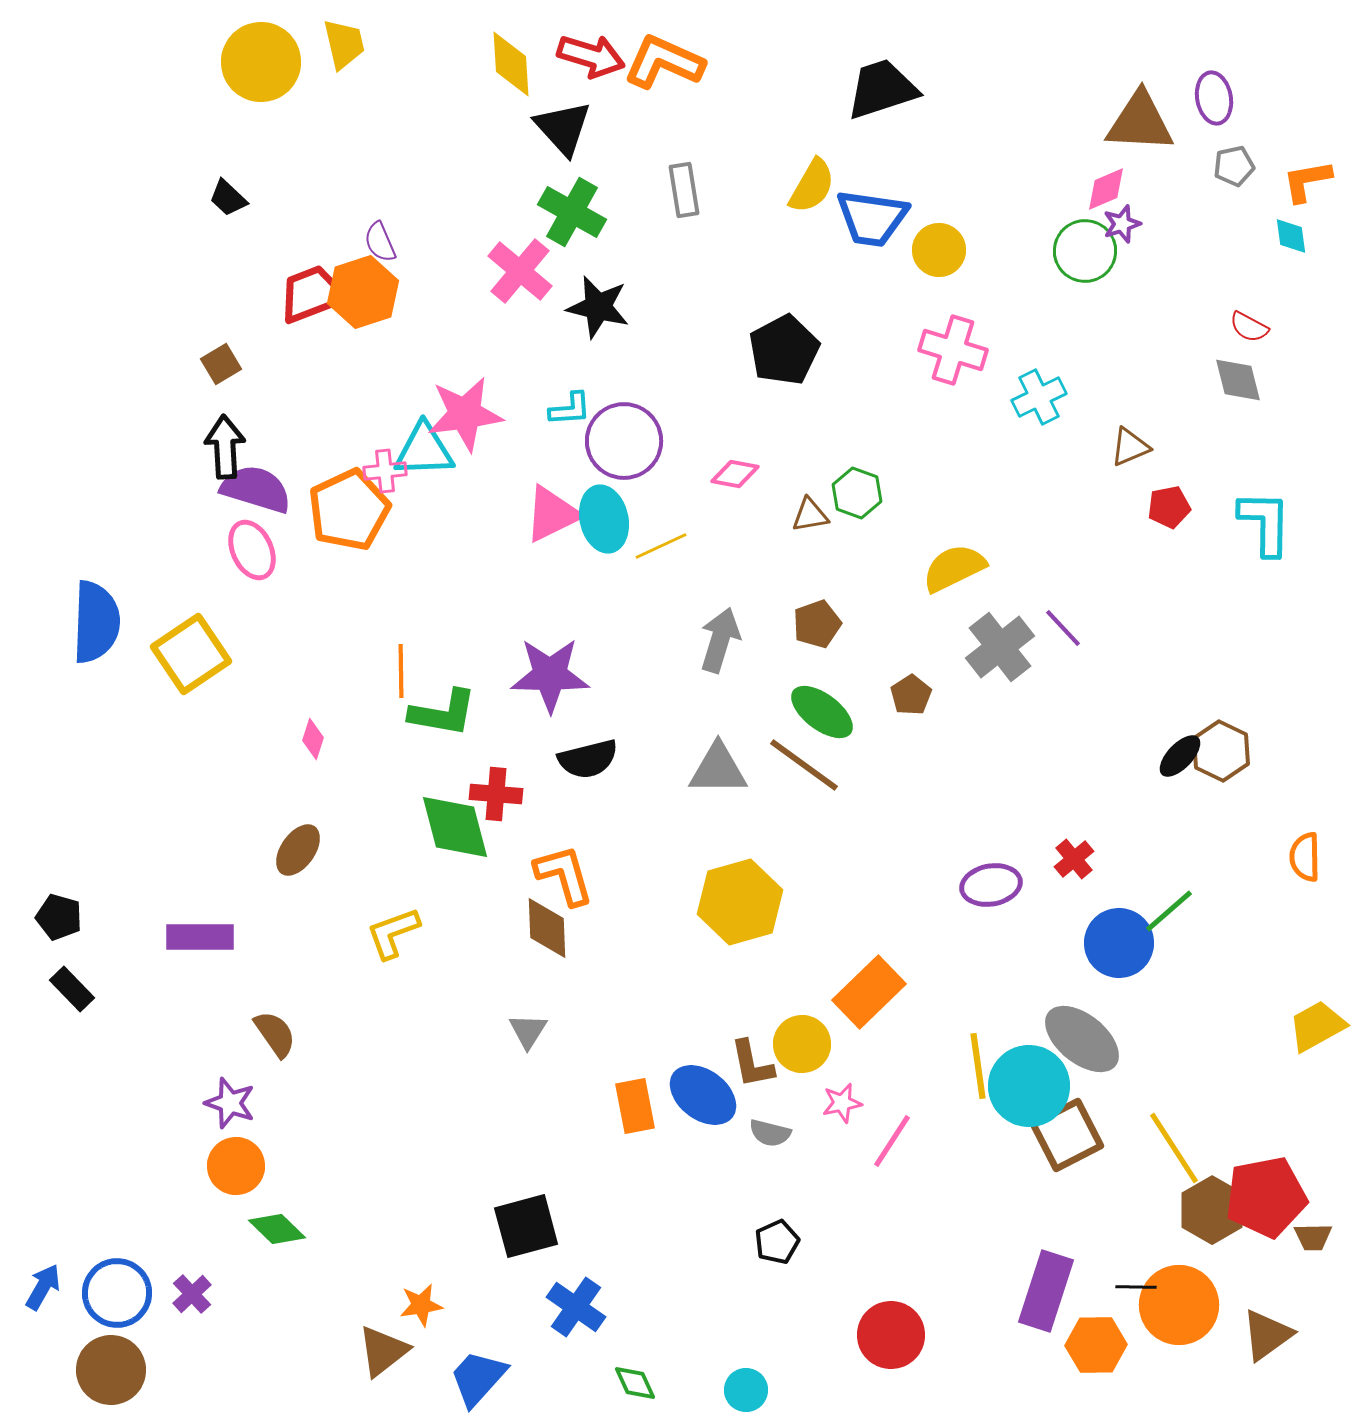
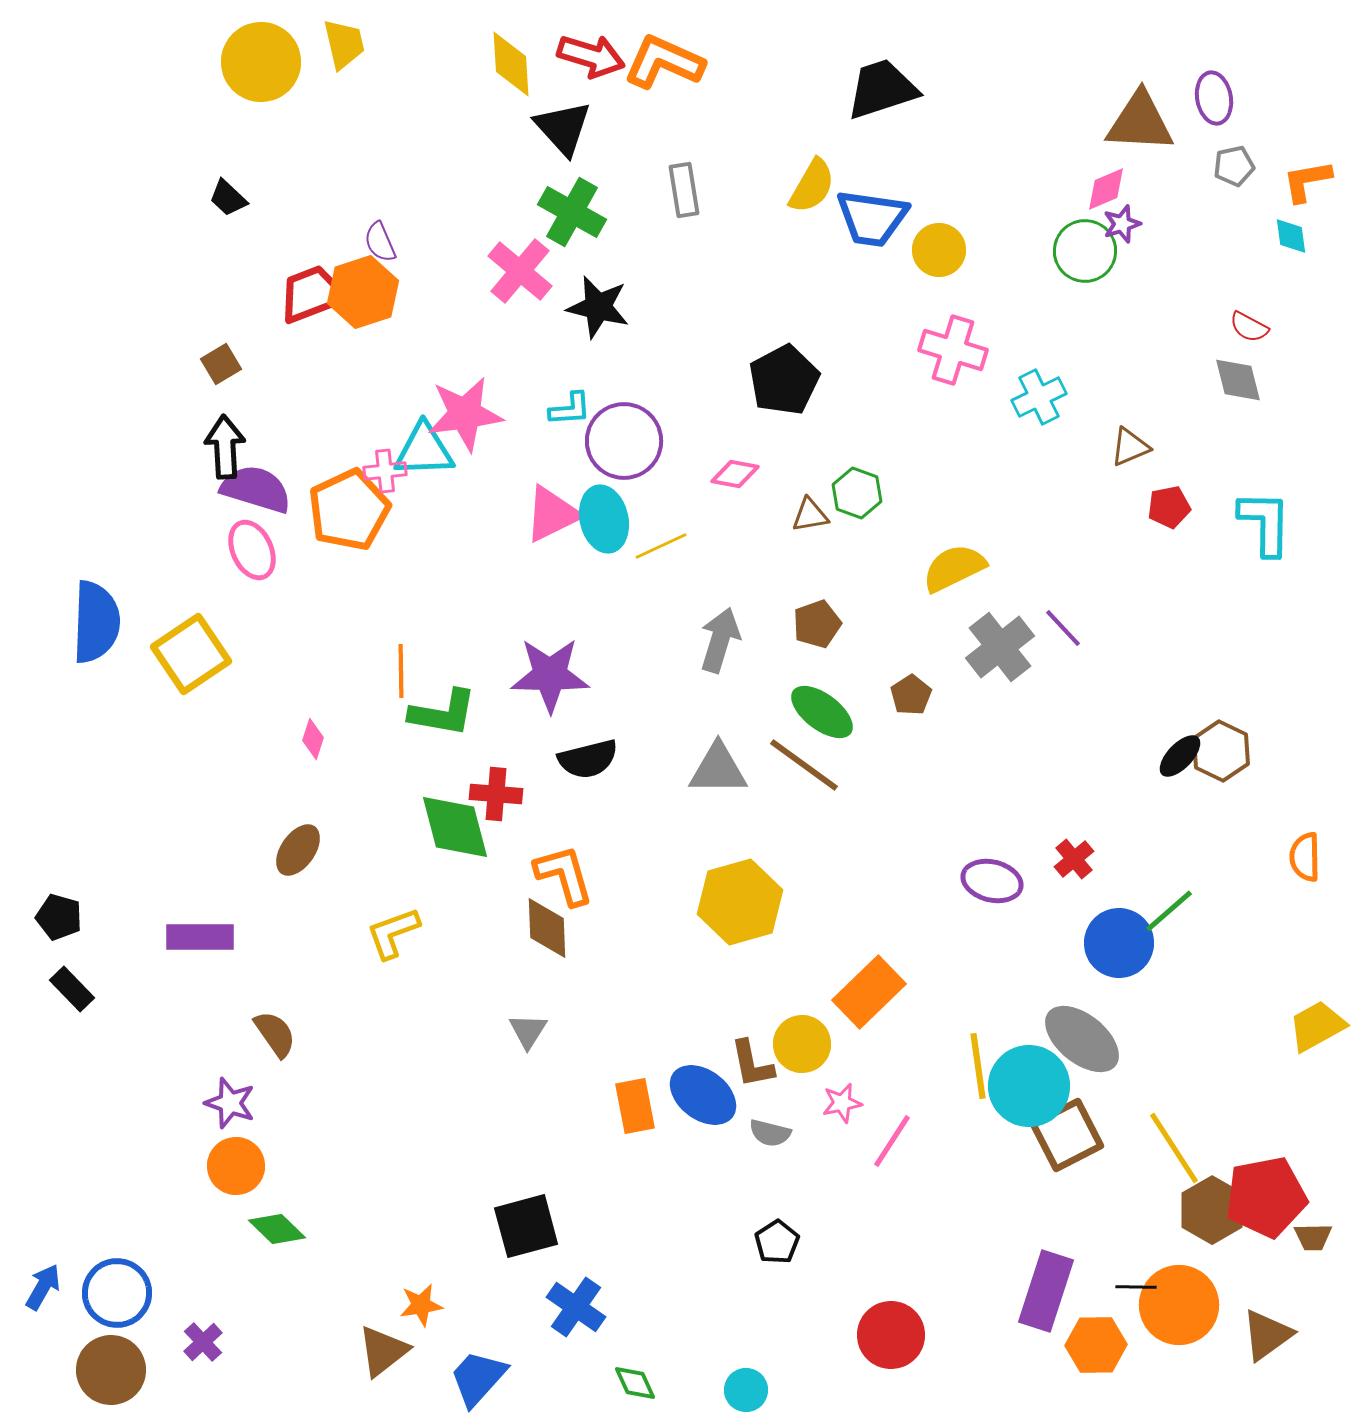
black pentagon at (784, 350): moved 30 px down
purple ellipse at (991, 885): moved 1 px right, 4 px up; rotated 24 degrees clockwise
black pentagon at (777, 1242): rotated 9 degrees counterclockwise
purple cross at (192, 1294): moved 11 px right, 48 px down
